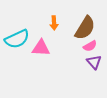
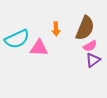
orange arrow: moved 2 px right, 6 px down
brown semicircle: rotated 10 degrees counterclockwise
pink triangle: moved 2 px left
purple triangle: moved 1 px left, 2 px up; rotated 35 degrees clockwise
